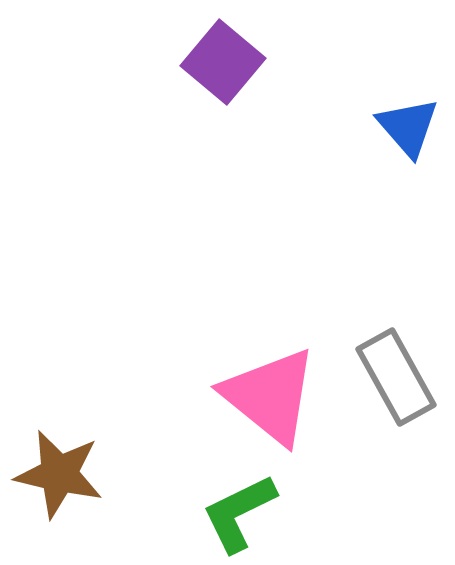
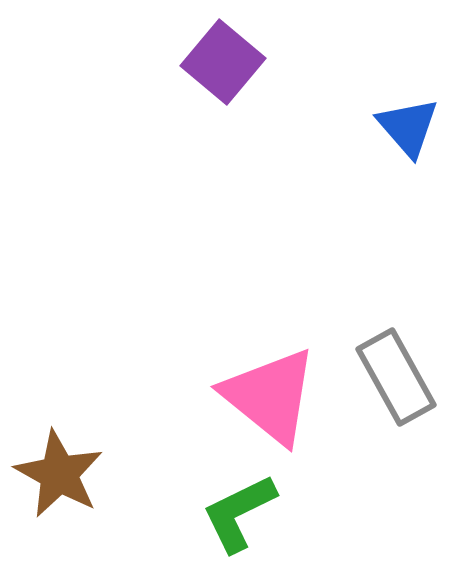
brown star: rotated 16 degrees clockwise
